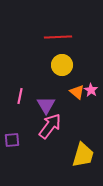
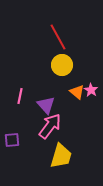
red line: rotated 64 degrees clockwise
purple triangle: rotated 12 degrees counterclockwise
yellow trapezoid: moved 22 px left, 1 px down
